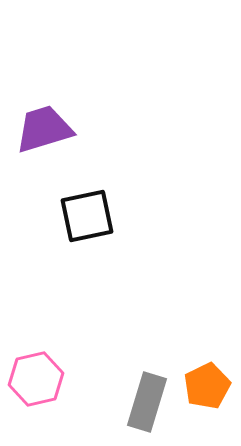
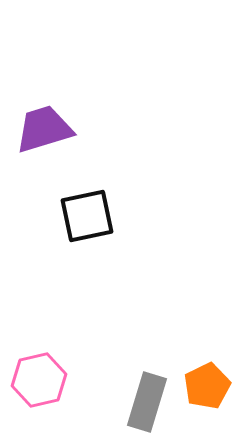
pink hexagon: moved 3 px right, 1 px down
